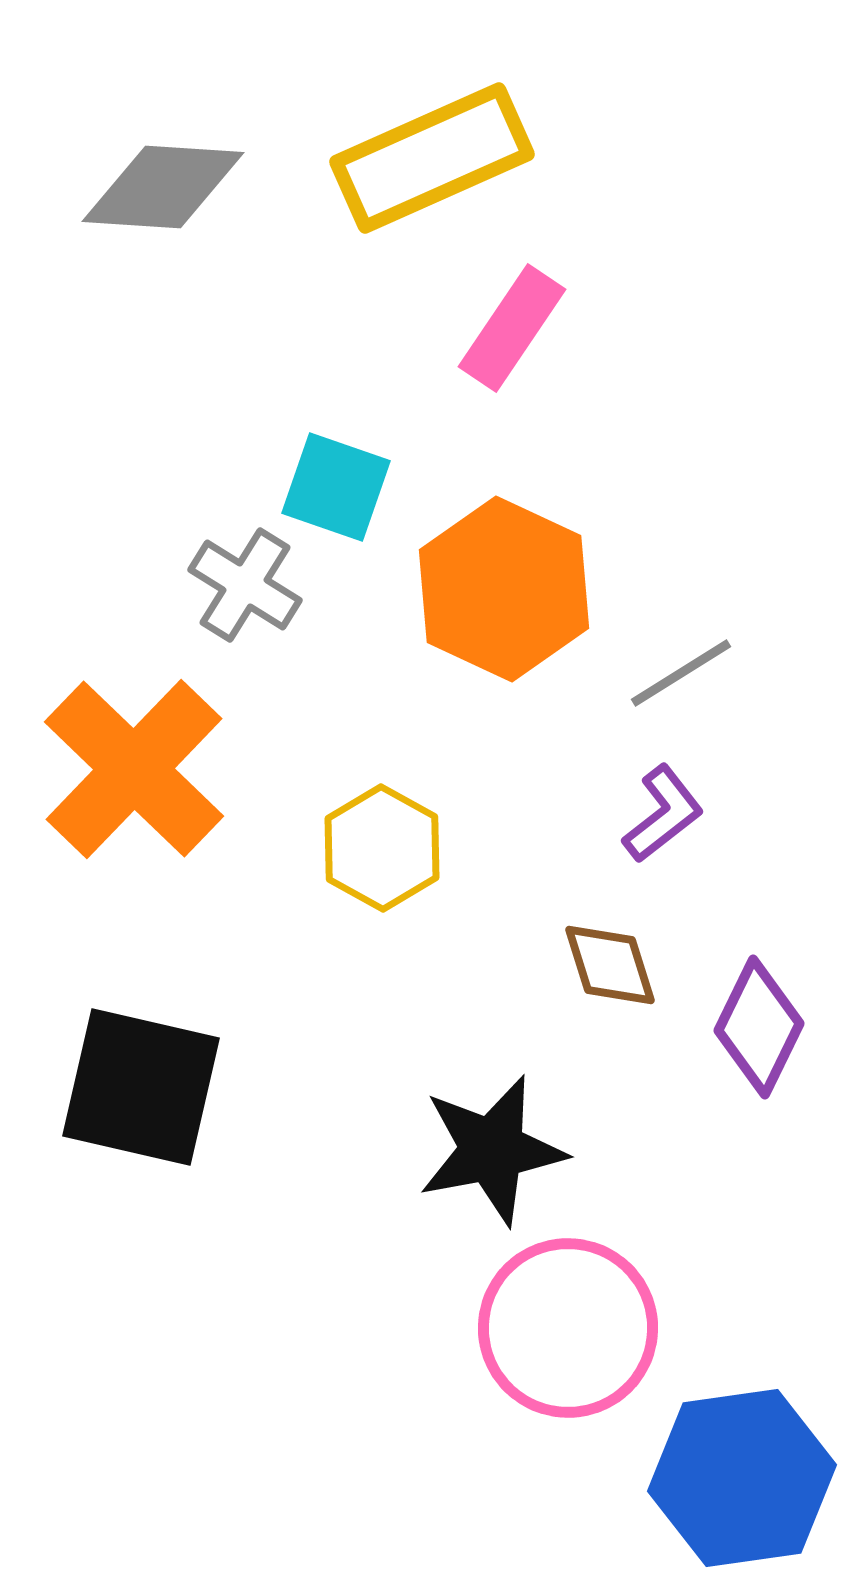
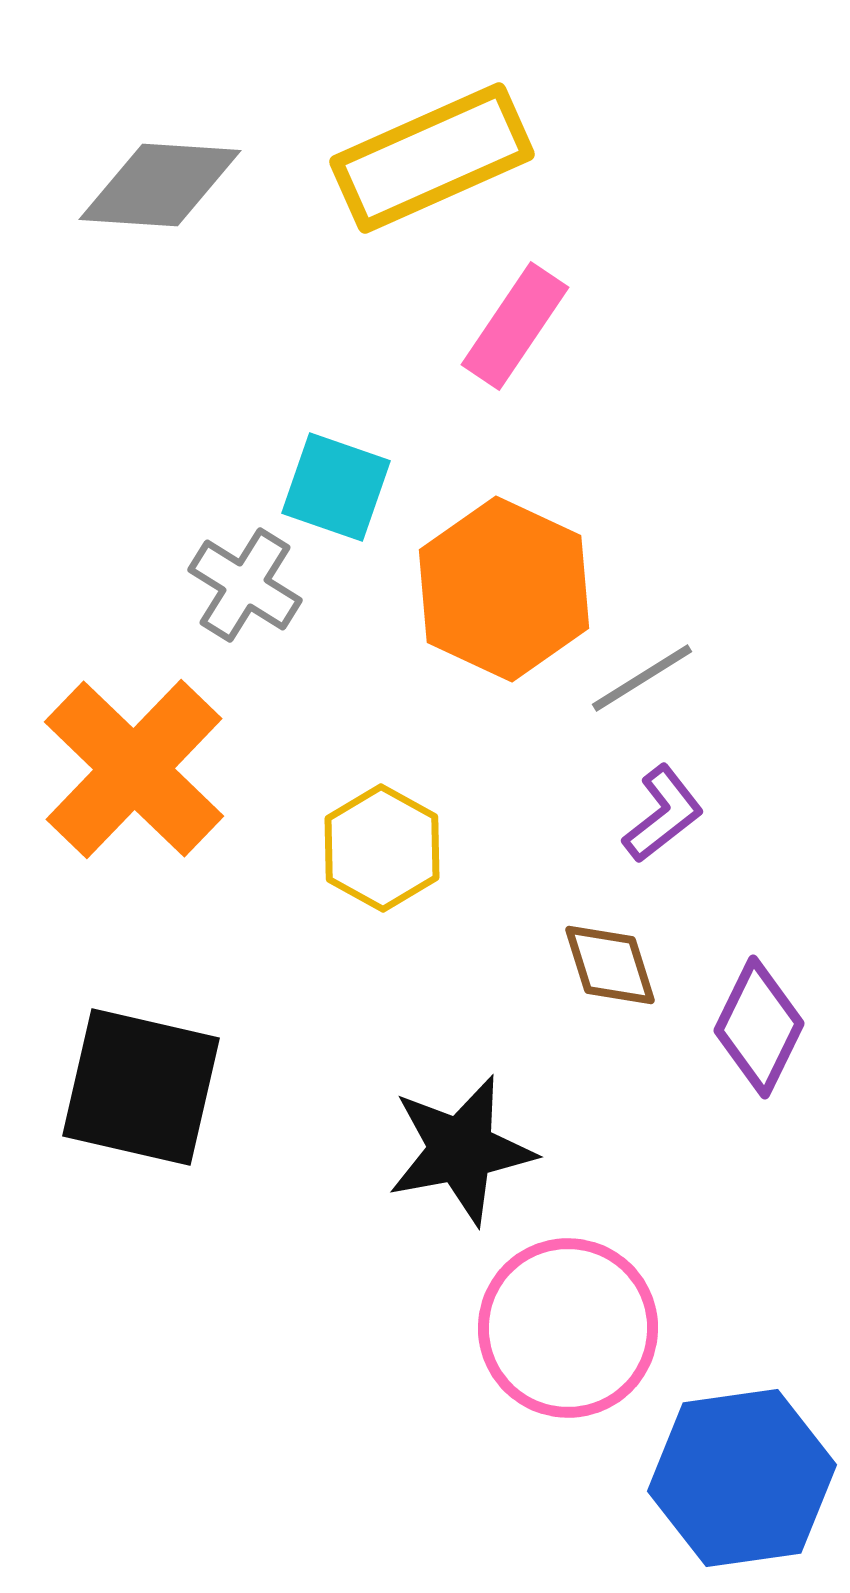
gray diamond: moved 3 px left, 2 px up
pink rectangle: moved 3 px right, 2 px up
gray line: moved 39 px left, 5 px down
black star: moved 31 px left
